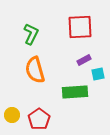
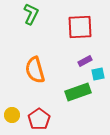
green L-shape: moved 20 px up
purple rectangle: moved 1 px right, 1 px down
green rectangle: moved 3 px right; rotated 15 degrees counterclockwise
